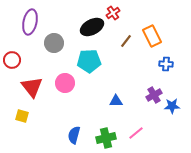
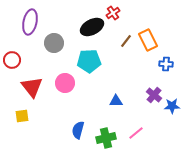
orange rectangle: moved 4 px left, 4 px down
purple cross: rotated 21 degrees counterclockwise
yellow square: rotated 24 degrees counterclockwise
blue semicircle: moved 4 px right, 5 px up
